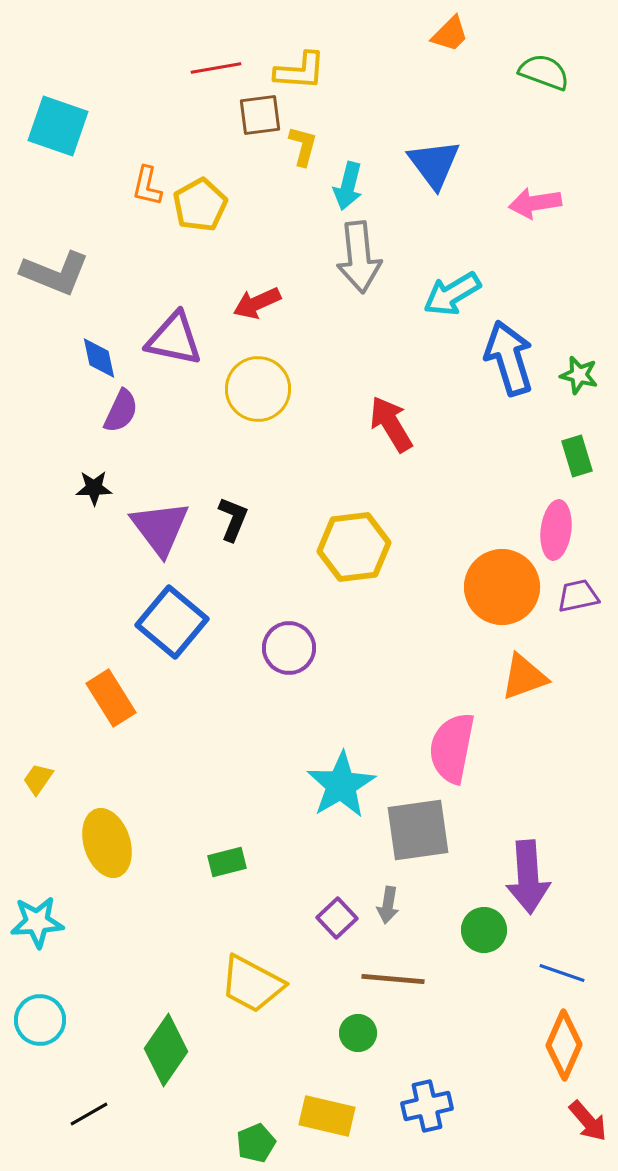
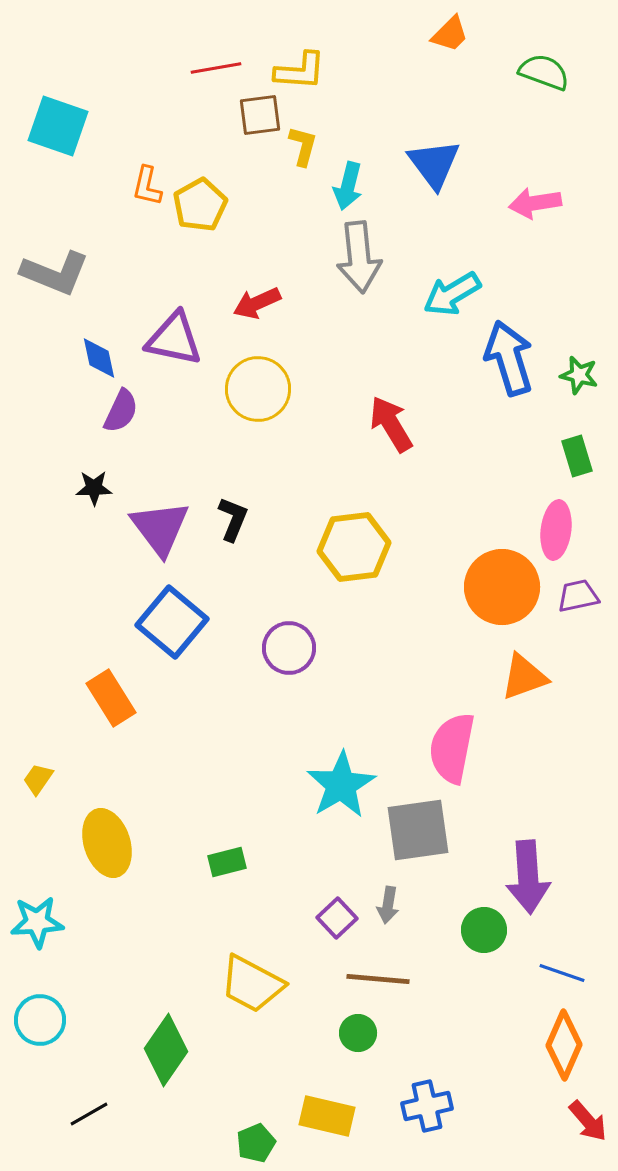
brown line at (393, 979): moved 15 px left
